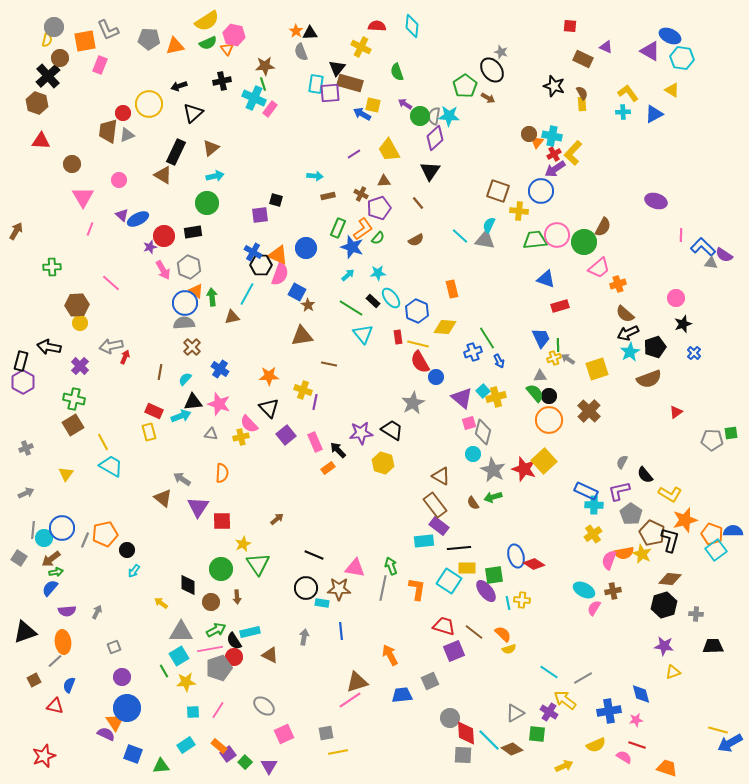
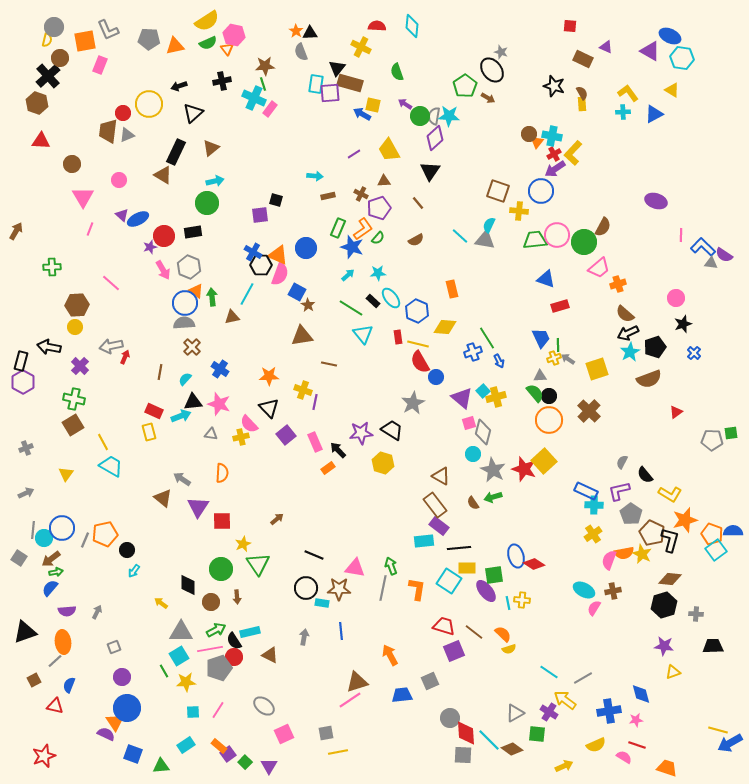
cyan arrow at (215, 176): moved 5 px down
yellow circle at (80, 323): moved 5 px left, 4 px down
